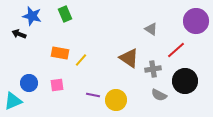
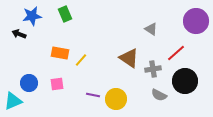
blue star: rotated 24 degrees counterclockwise
red line: moved 3 px down
pink square: moved 1 px up
yellow circle: moved 1 px up
